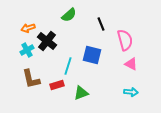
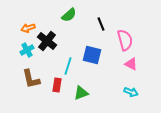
red rectangle: rotated 64 degrees counterclockwise
cyan arrow: rotated 16 degrees clockwise
